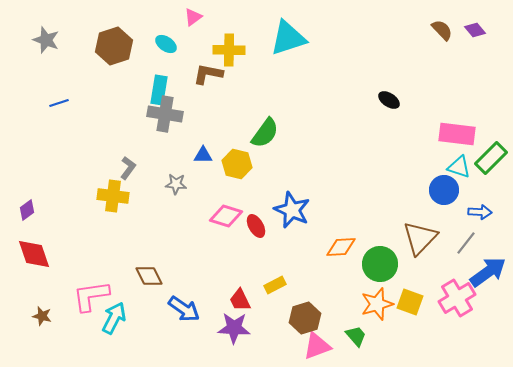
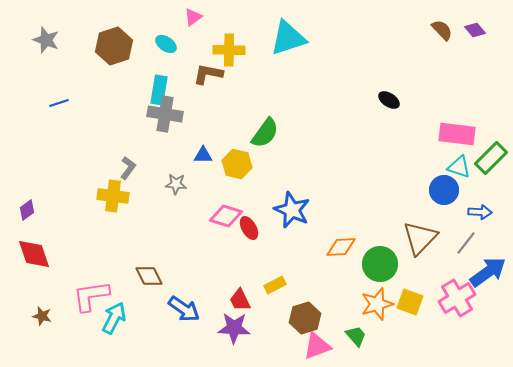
red ellipse at (256, 226): moved 7 px left, 2 px down
